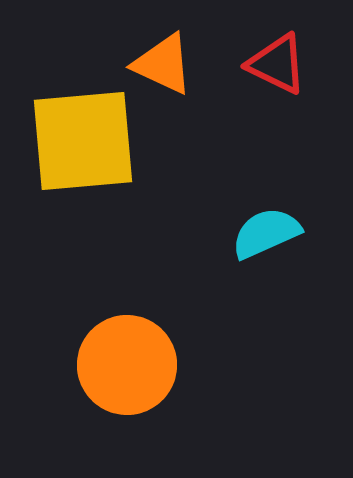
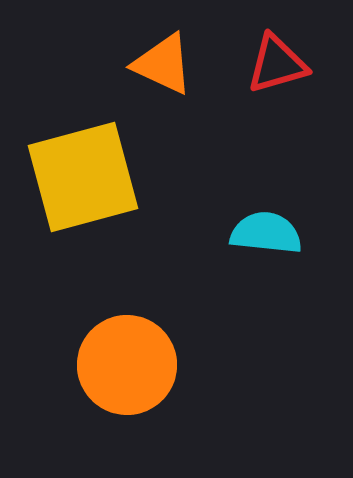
red triangle: rotated 42 degrees counterclockwise
yellow square: moved 36 px down; rotated 10 degrees counterclockwise
cyan semicircle: rotated 30 degrees clockwise
